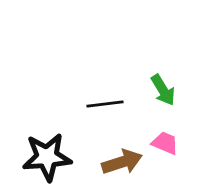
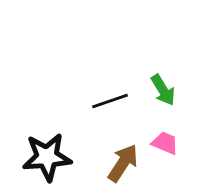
black line: moved 5 px right, 3 px up; rotated 12 degrees counterclockwise
brown arrow: moved 1 px right, 1 px down; rotated 39 degrees counterclockwise
